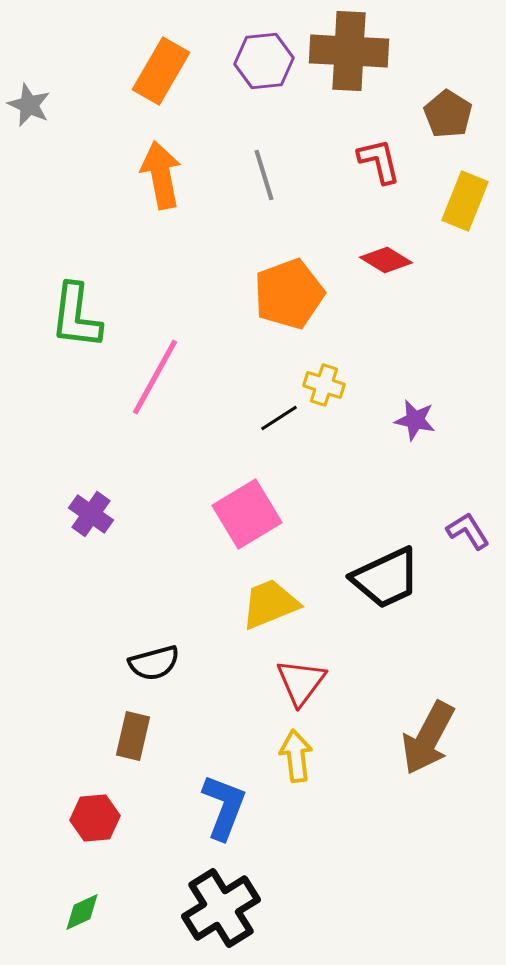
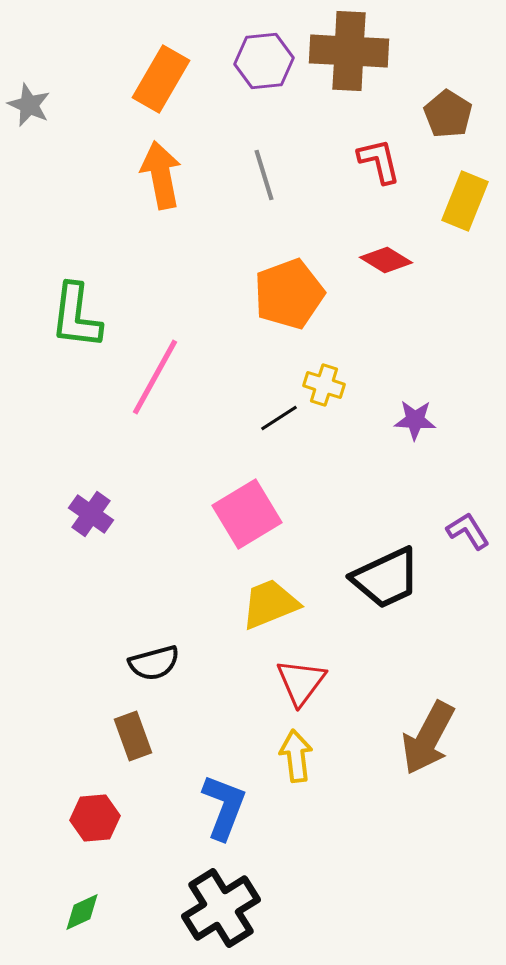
orange rectangle: moved 8 px down
purple star: rotated 9 degrees counterclockwise
brown rectangle: rotated 33 degrees counterclockwise
